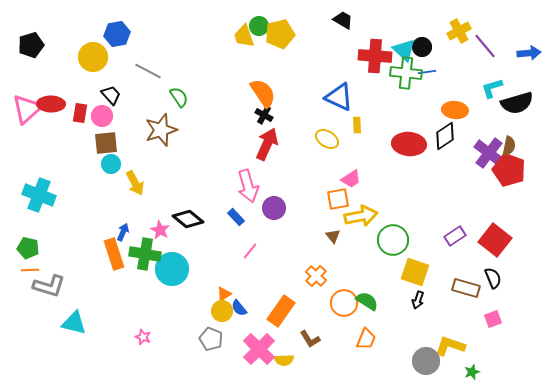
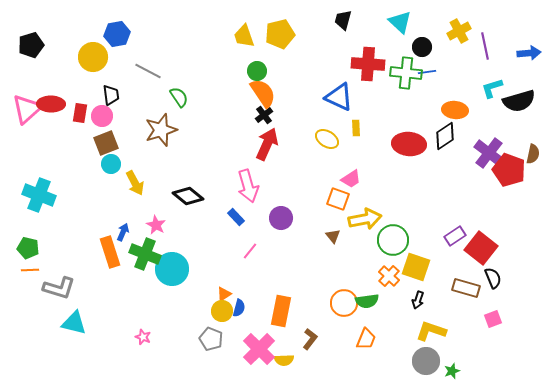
black trapezoid at (343, 20): rotated 105 degrees counterclockwise
green circle at (259, 26): moved 2 px left, 45 px down
purple line at (485, 46): rotated 28 degrees clockwise
cyan triangle at (404, 50): moved 4 px left, 28 px up
red cross at (375, 56): moved 7 px left, 8 px down
black trapezoid at (111, 95): rotated 35 degrees clockwise
black semicircle at (517, 103): moved 2 px right, 2 px up
black cross at (264, 115): rotated 24 degrees clockwise
yellow rectangle at (357, 125): moved 1 px left, 3 px down
brown square at (106, 143): rotated 15 degrees counterclockwise
brown semicircle at (509, 146): moved 24 px right, 8 px down
orange square at (338, 199): rotated 30 degrees clockwise
purple circle at (274, 208): moved 7 px right, 10 px down
yellow arrow at (361, 216): moved 4 px right, 3 px down
black diamond at (188, 219): moved 23 px up
pink star at (160, 230): moved 4 px left, 5 px up
red square at (495, 240): moved 14 px left, 8 px down
orange rectangle at (114, 254): moved 4 px left, 2 px up
green cross at (145, 254): rotated 12 degrees clockwise
yellow square at (415, 272): moved 1 px right, 5 px up
orange cross at (316, 276): moved 73 px right
gray L-shape at (49, 286): moved 10 px right, 2 px down
green semicircle at (367, 301): rotated 140 degrees clockwise
blue semicircle at (239, 308): rotated 126 degrees counterclockwise
orange rectangle at (281, 311): rotated 24 degrees counterclockwise
brown L-shape at (310, 339): rotated 110 degrees counterclockwise
yellow L-shape at (450, 346): moved 19 px left, 15 px up
green star at (472, 372): moved 20 px left, 1 px up
